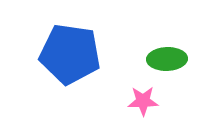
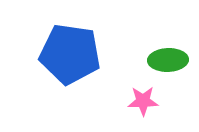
green ellipse: moved 1 px right, 1 px down
